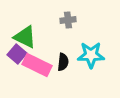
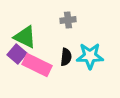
cyan star: moved 1 px left, 1 px down
black semicircle: moved 3 px right, 5 px up
